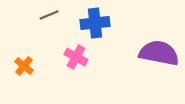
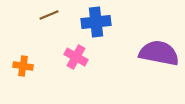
blue cross: moved 1 px right, 1 px up
orange cross: moved 1 px left; rotated 30 degrees counterclockwise
